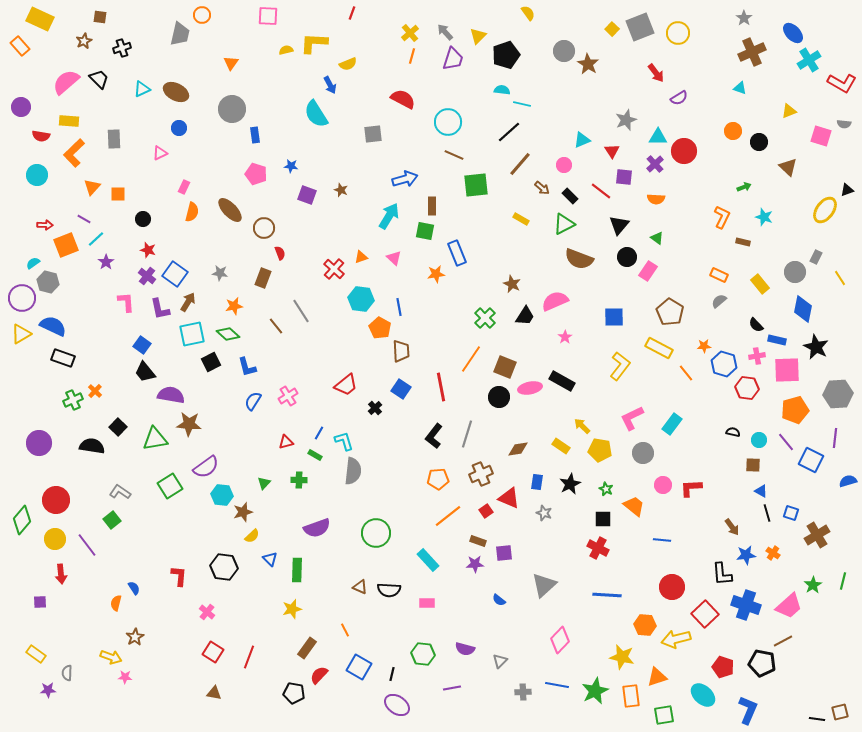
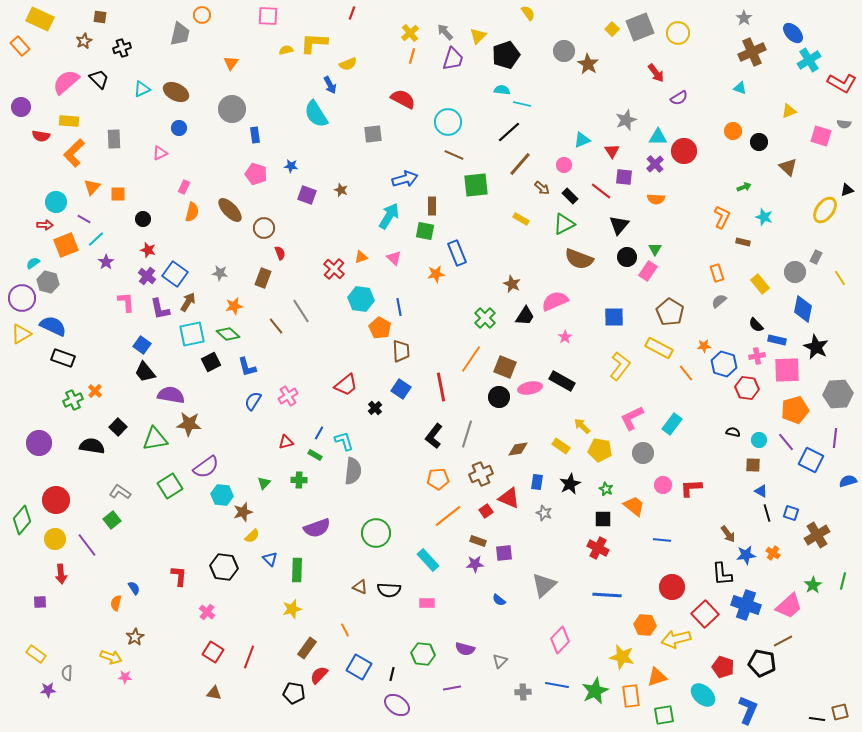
cyan circle at (37, 175): moved 19 px right, 27 px down
green triangle at (657, 238): moved 2 px left, 11 px down; rotated 24 degrees clockwise
orange rectangle at (719, 275): moved 2 px left, 2 px up; rotated 48 degrees clockwise
brown arrow at (732, 527): moved 4 px left, 7 px down
